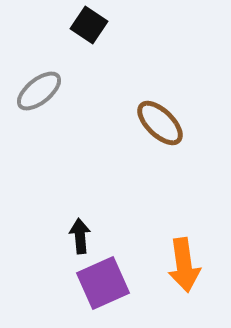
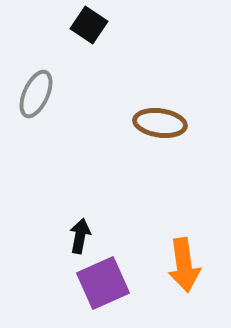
gray ellipse: moved 3 px left, 3 px down; rotated 27 degrees counterclockwise
brown ellipse: rotated 36 degrees counterclockwise
black arrow: rotated 16 degrees clockwise
